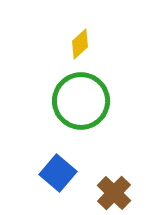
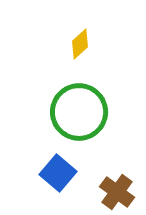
green circle: moved 2 px left, 11 px down
brown cross: moved 3 px right, 1 px up; rotated 8 degrees counterclockwise
